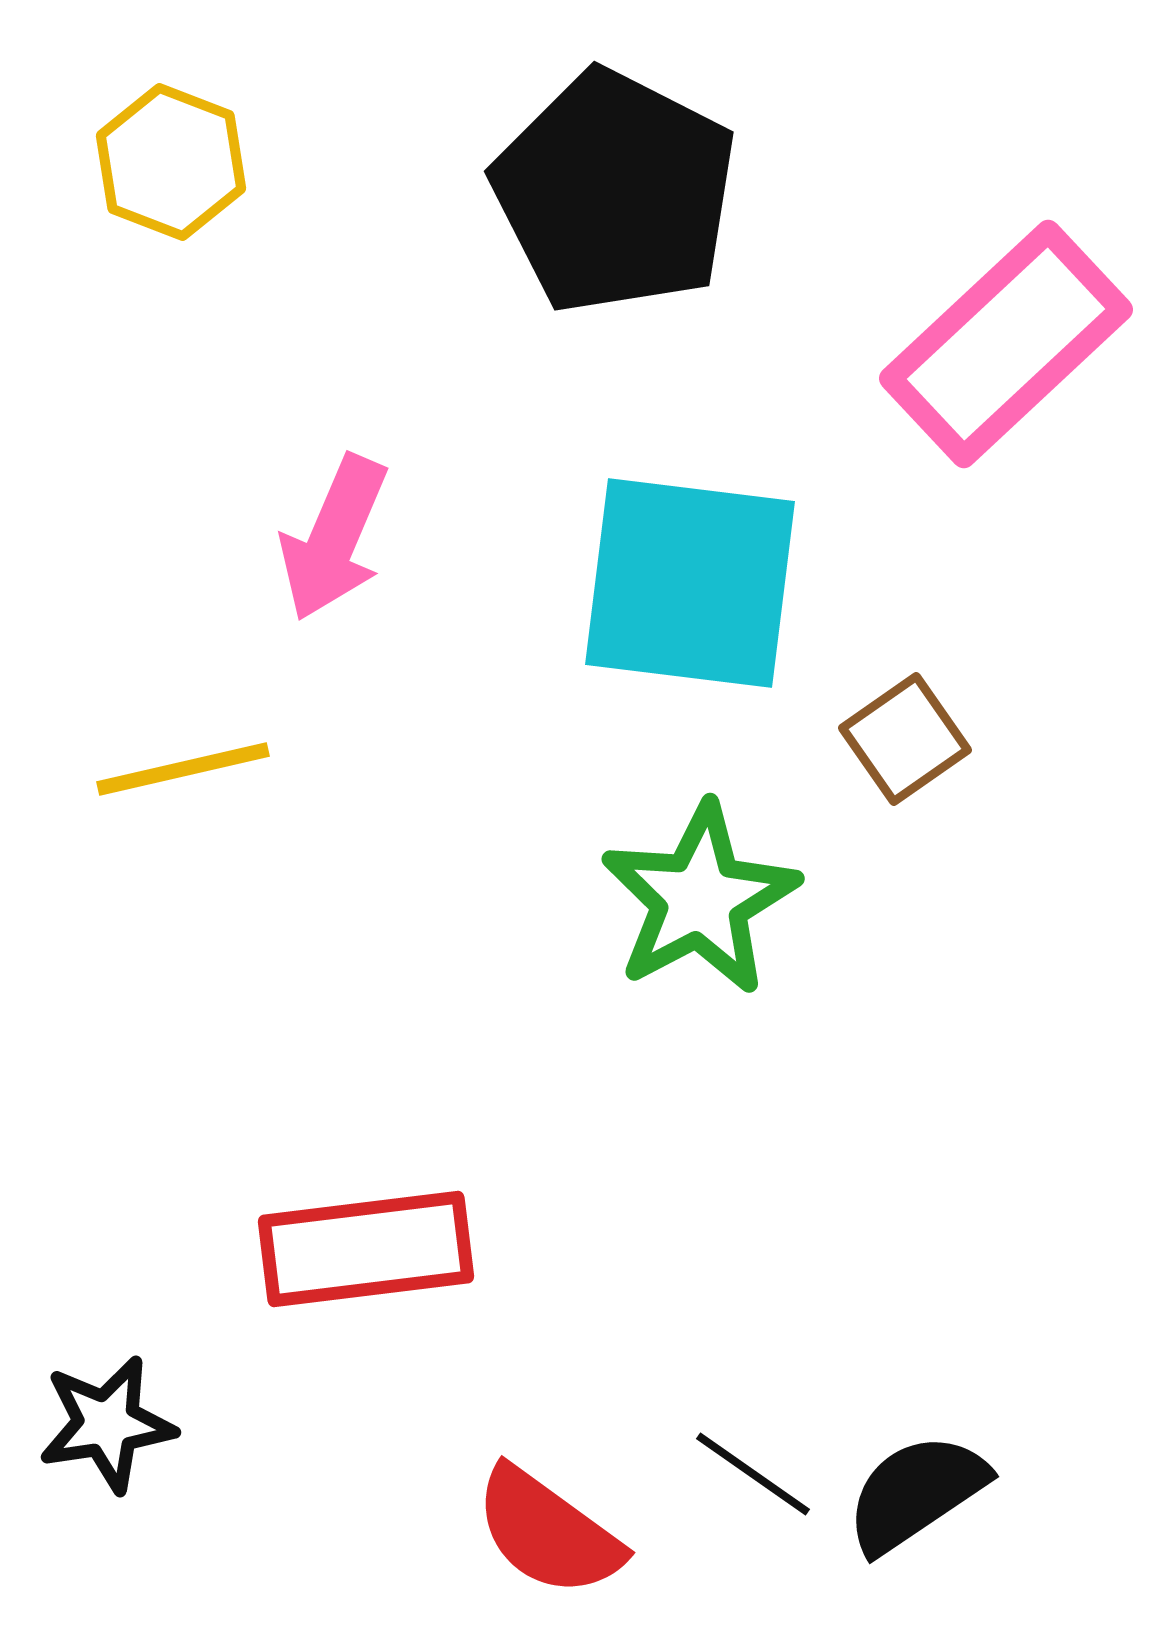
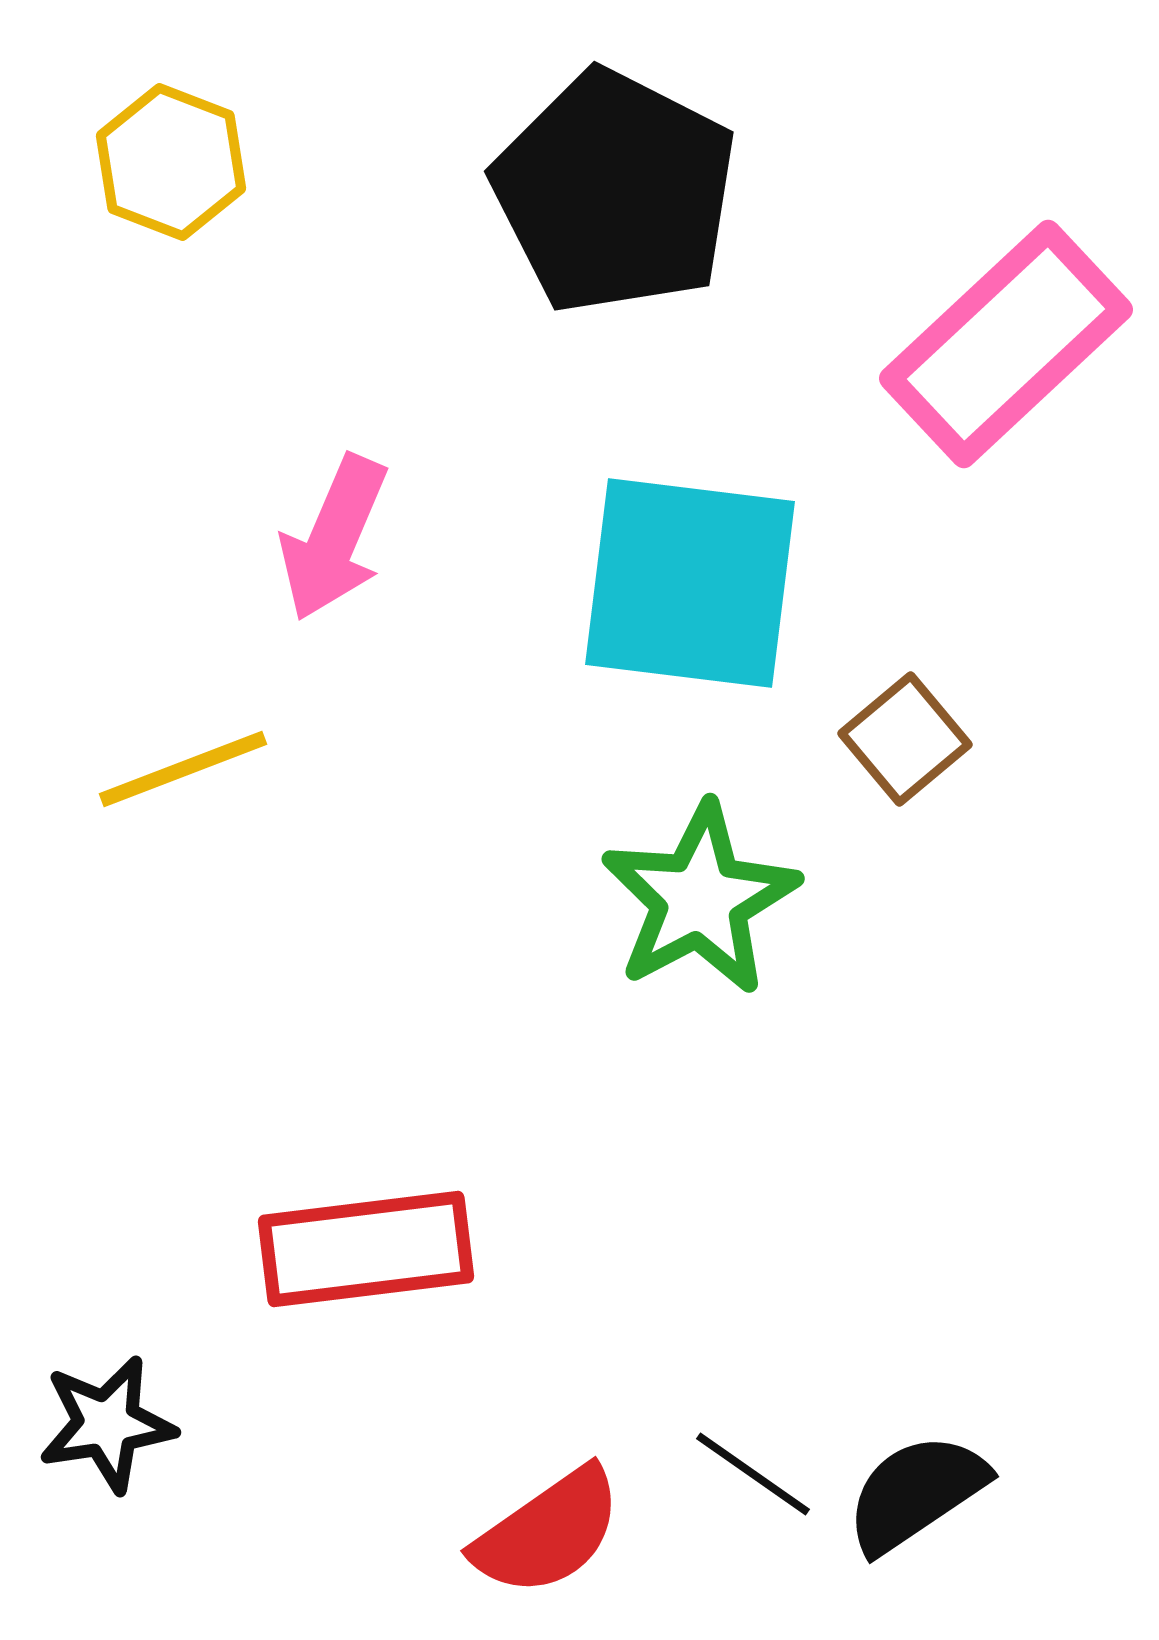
brown square: rotated 5 degrees counterclockwise
yellow line: rotated 8 degrees counterclockwise
red semicircle: rotated 71 degrees counterclockwise
